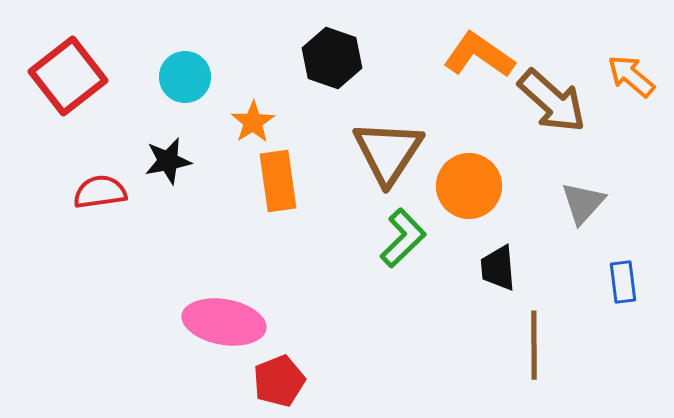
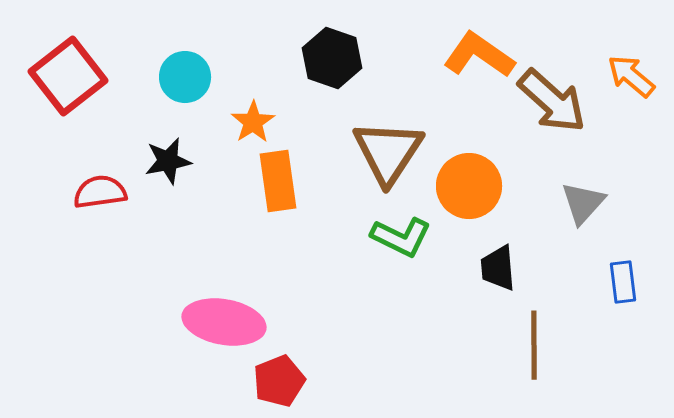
green L-shape: moved 2 px left, 1 px up; rotated 70 degrees clockwise
